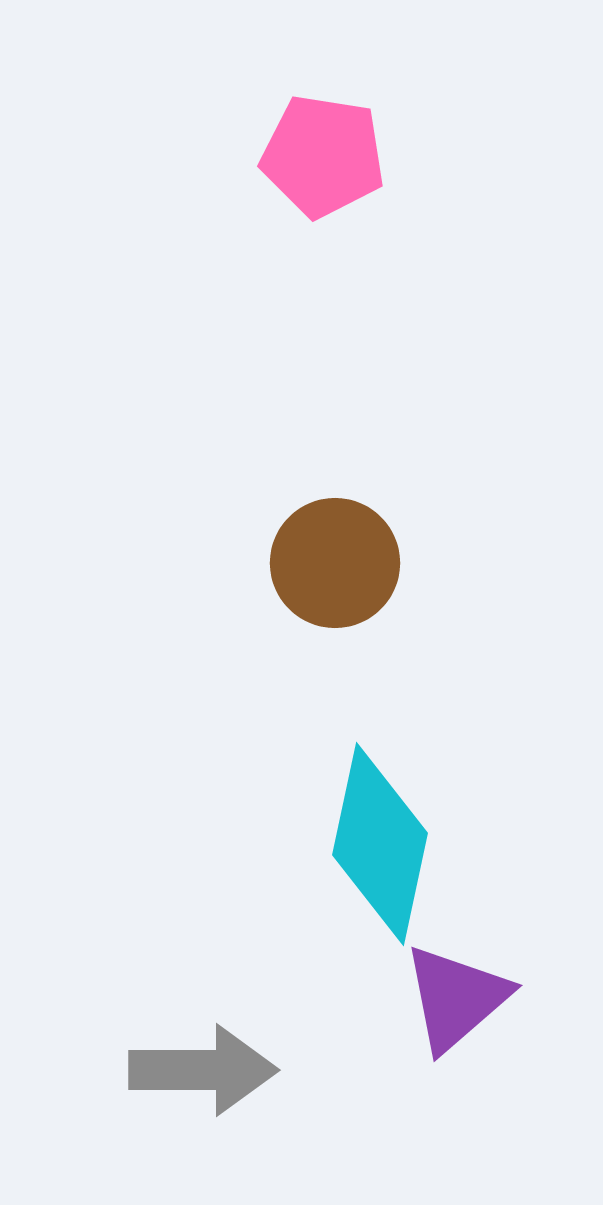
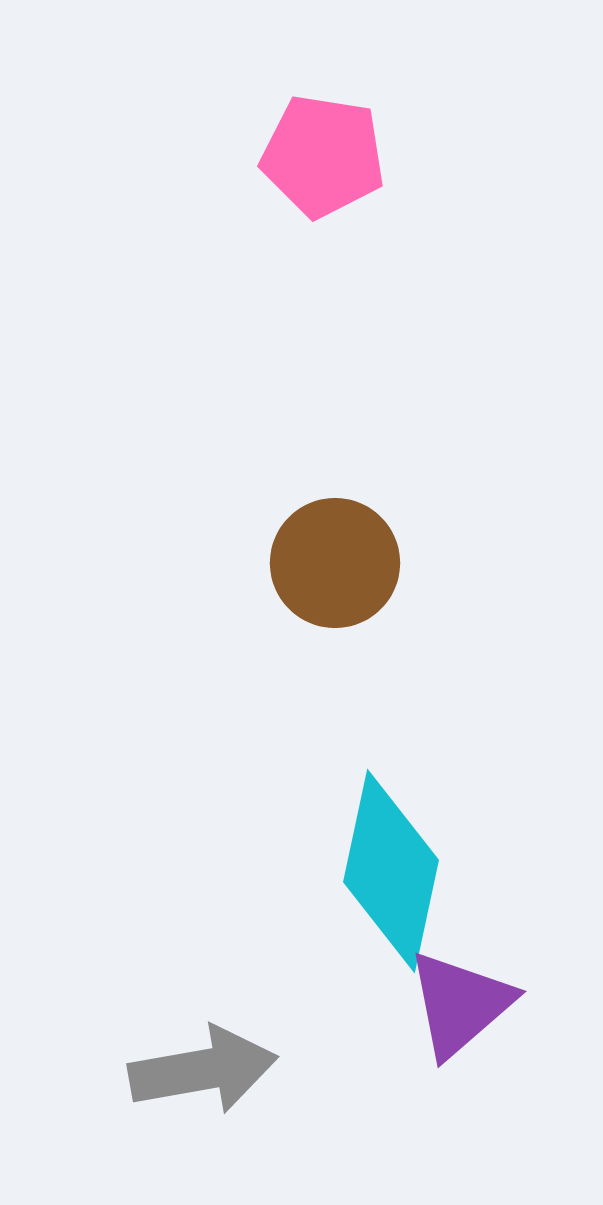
cyan diamond: moved 11 px right, 27 px down
purple triangle: moved 4 px right, 6 px down
gray arrow: rotated 10 degrees counterclockwise
